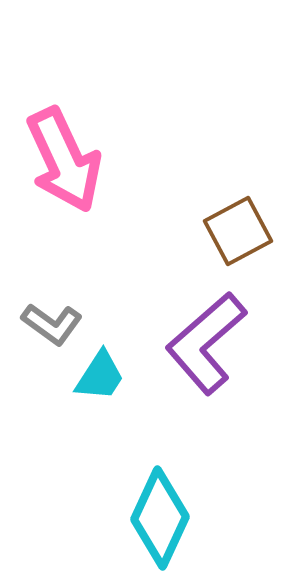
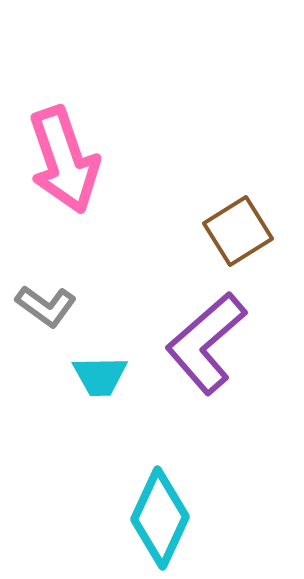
pink arrow: rotated 6 degrees clockwise
brown square: rotated 4 degrees counterclockwise
gray L-shape: moved 6 px left, 18 px up
cyan trapezoid: rotated 56 degrees clockwise
